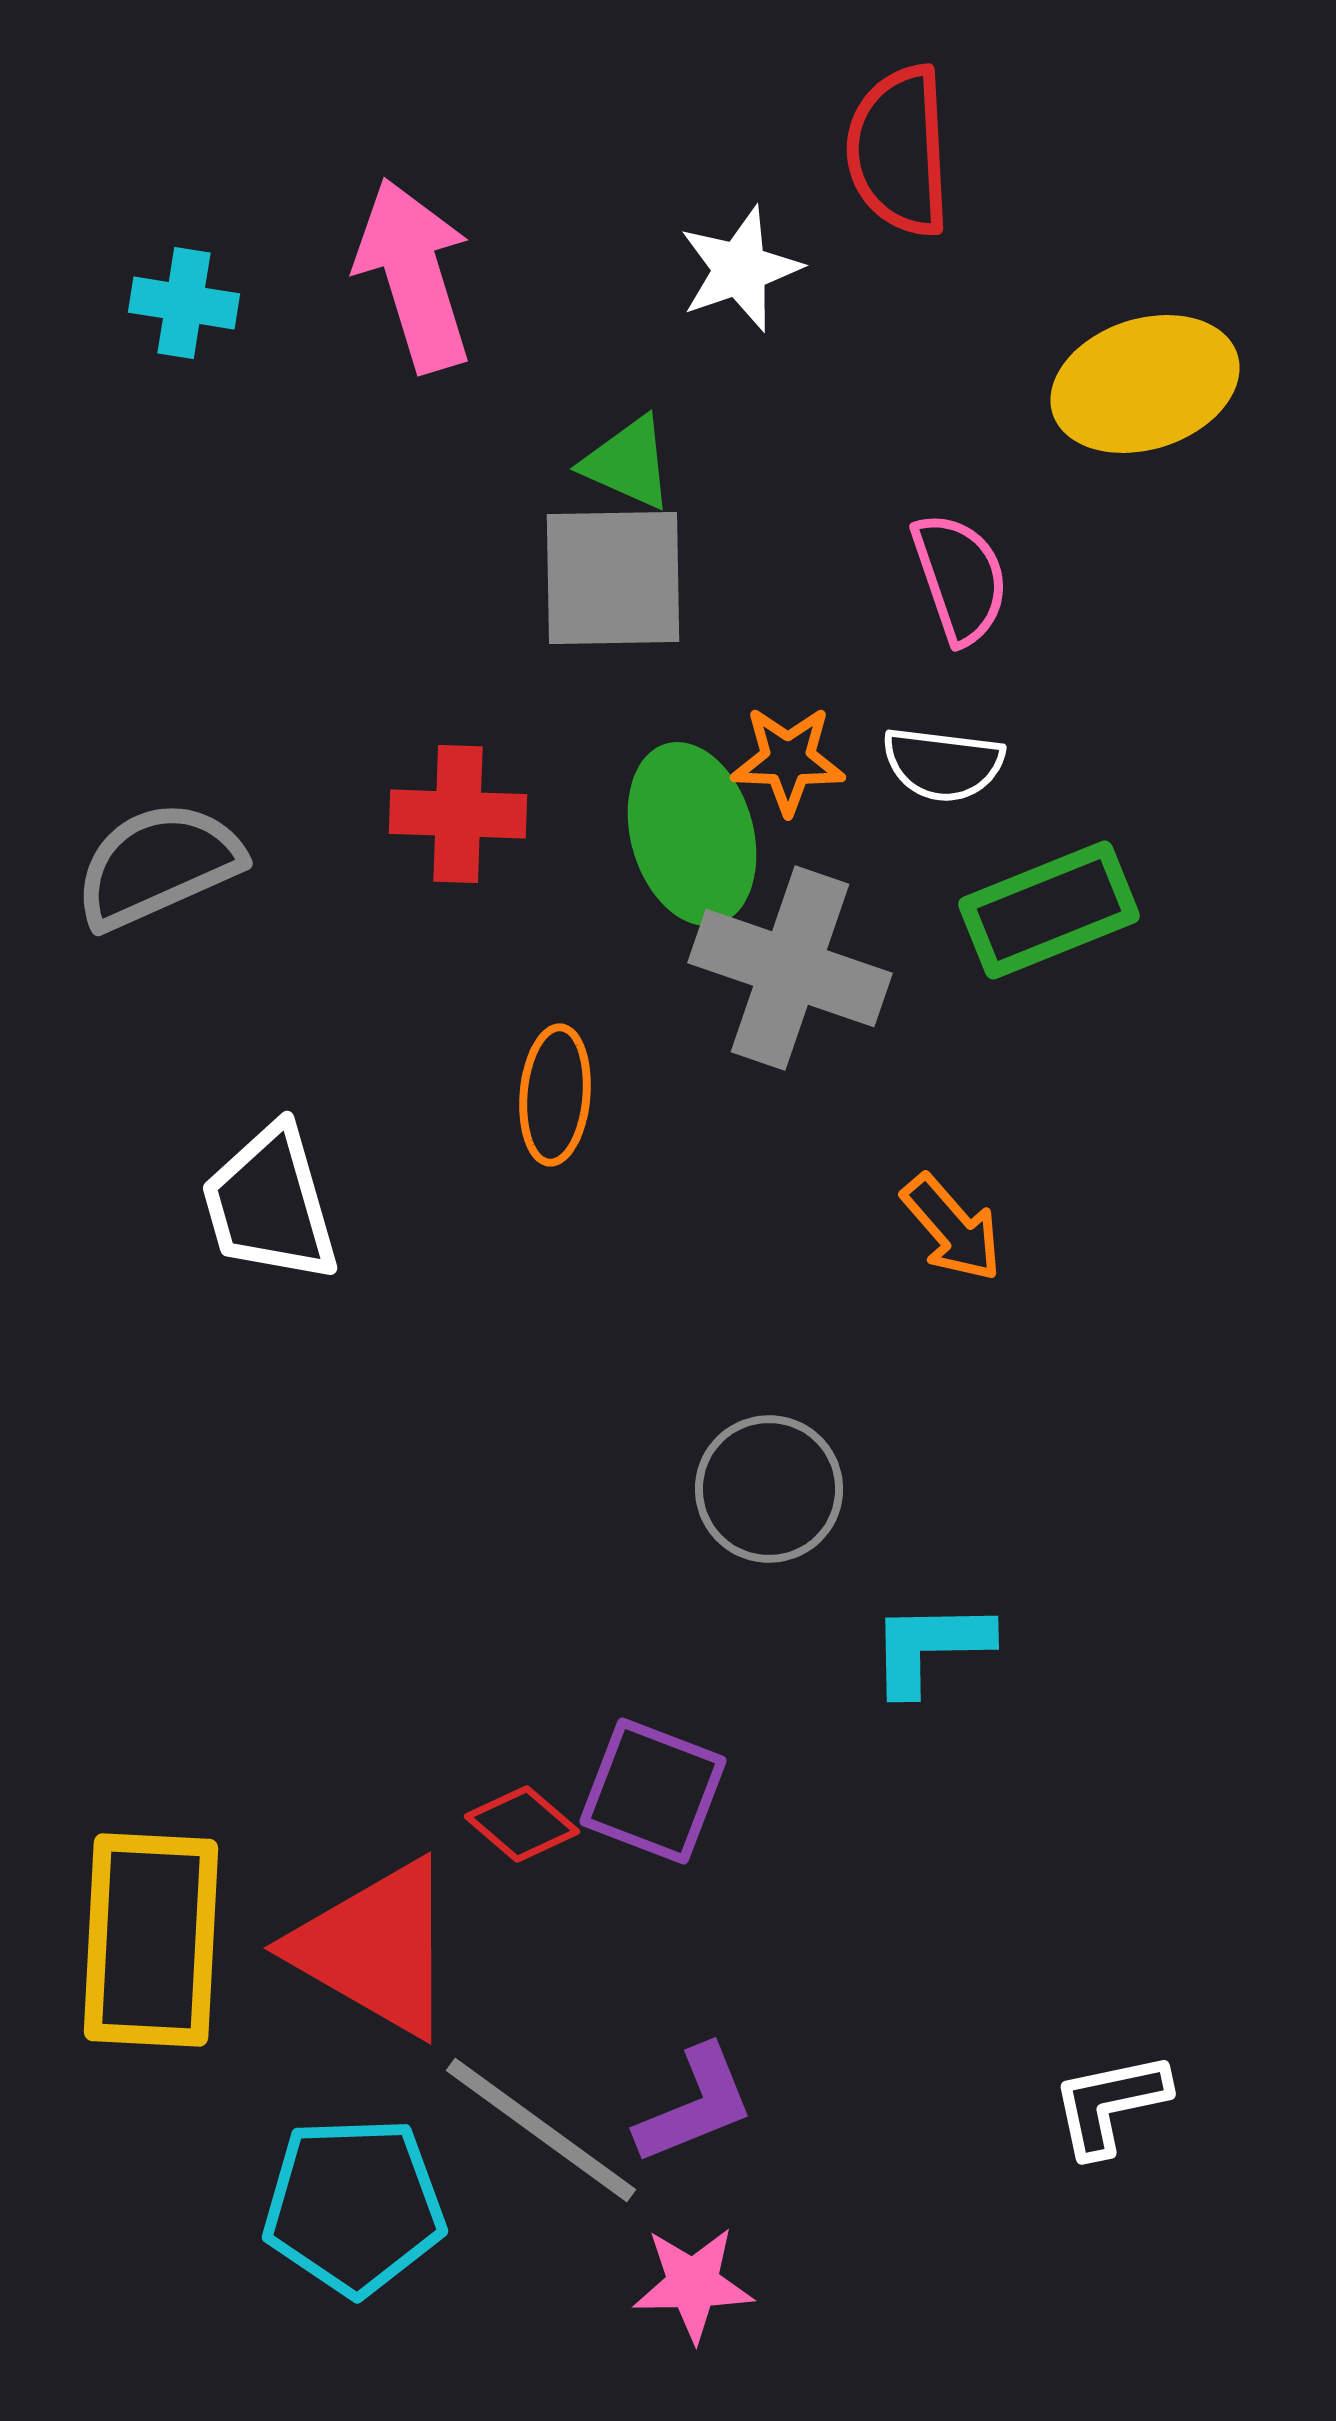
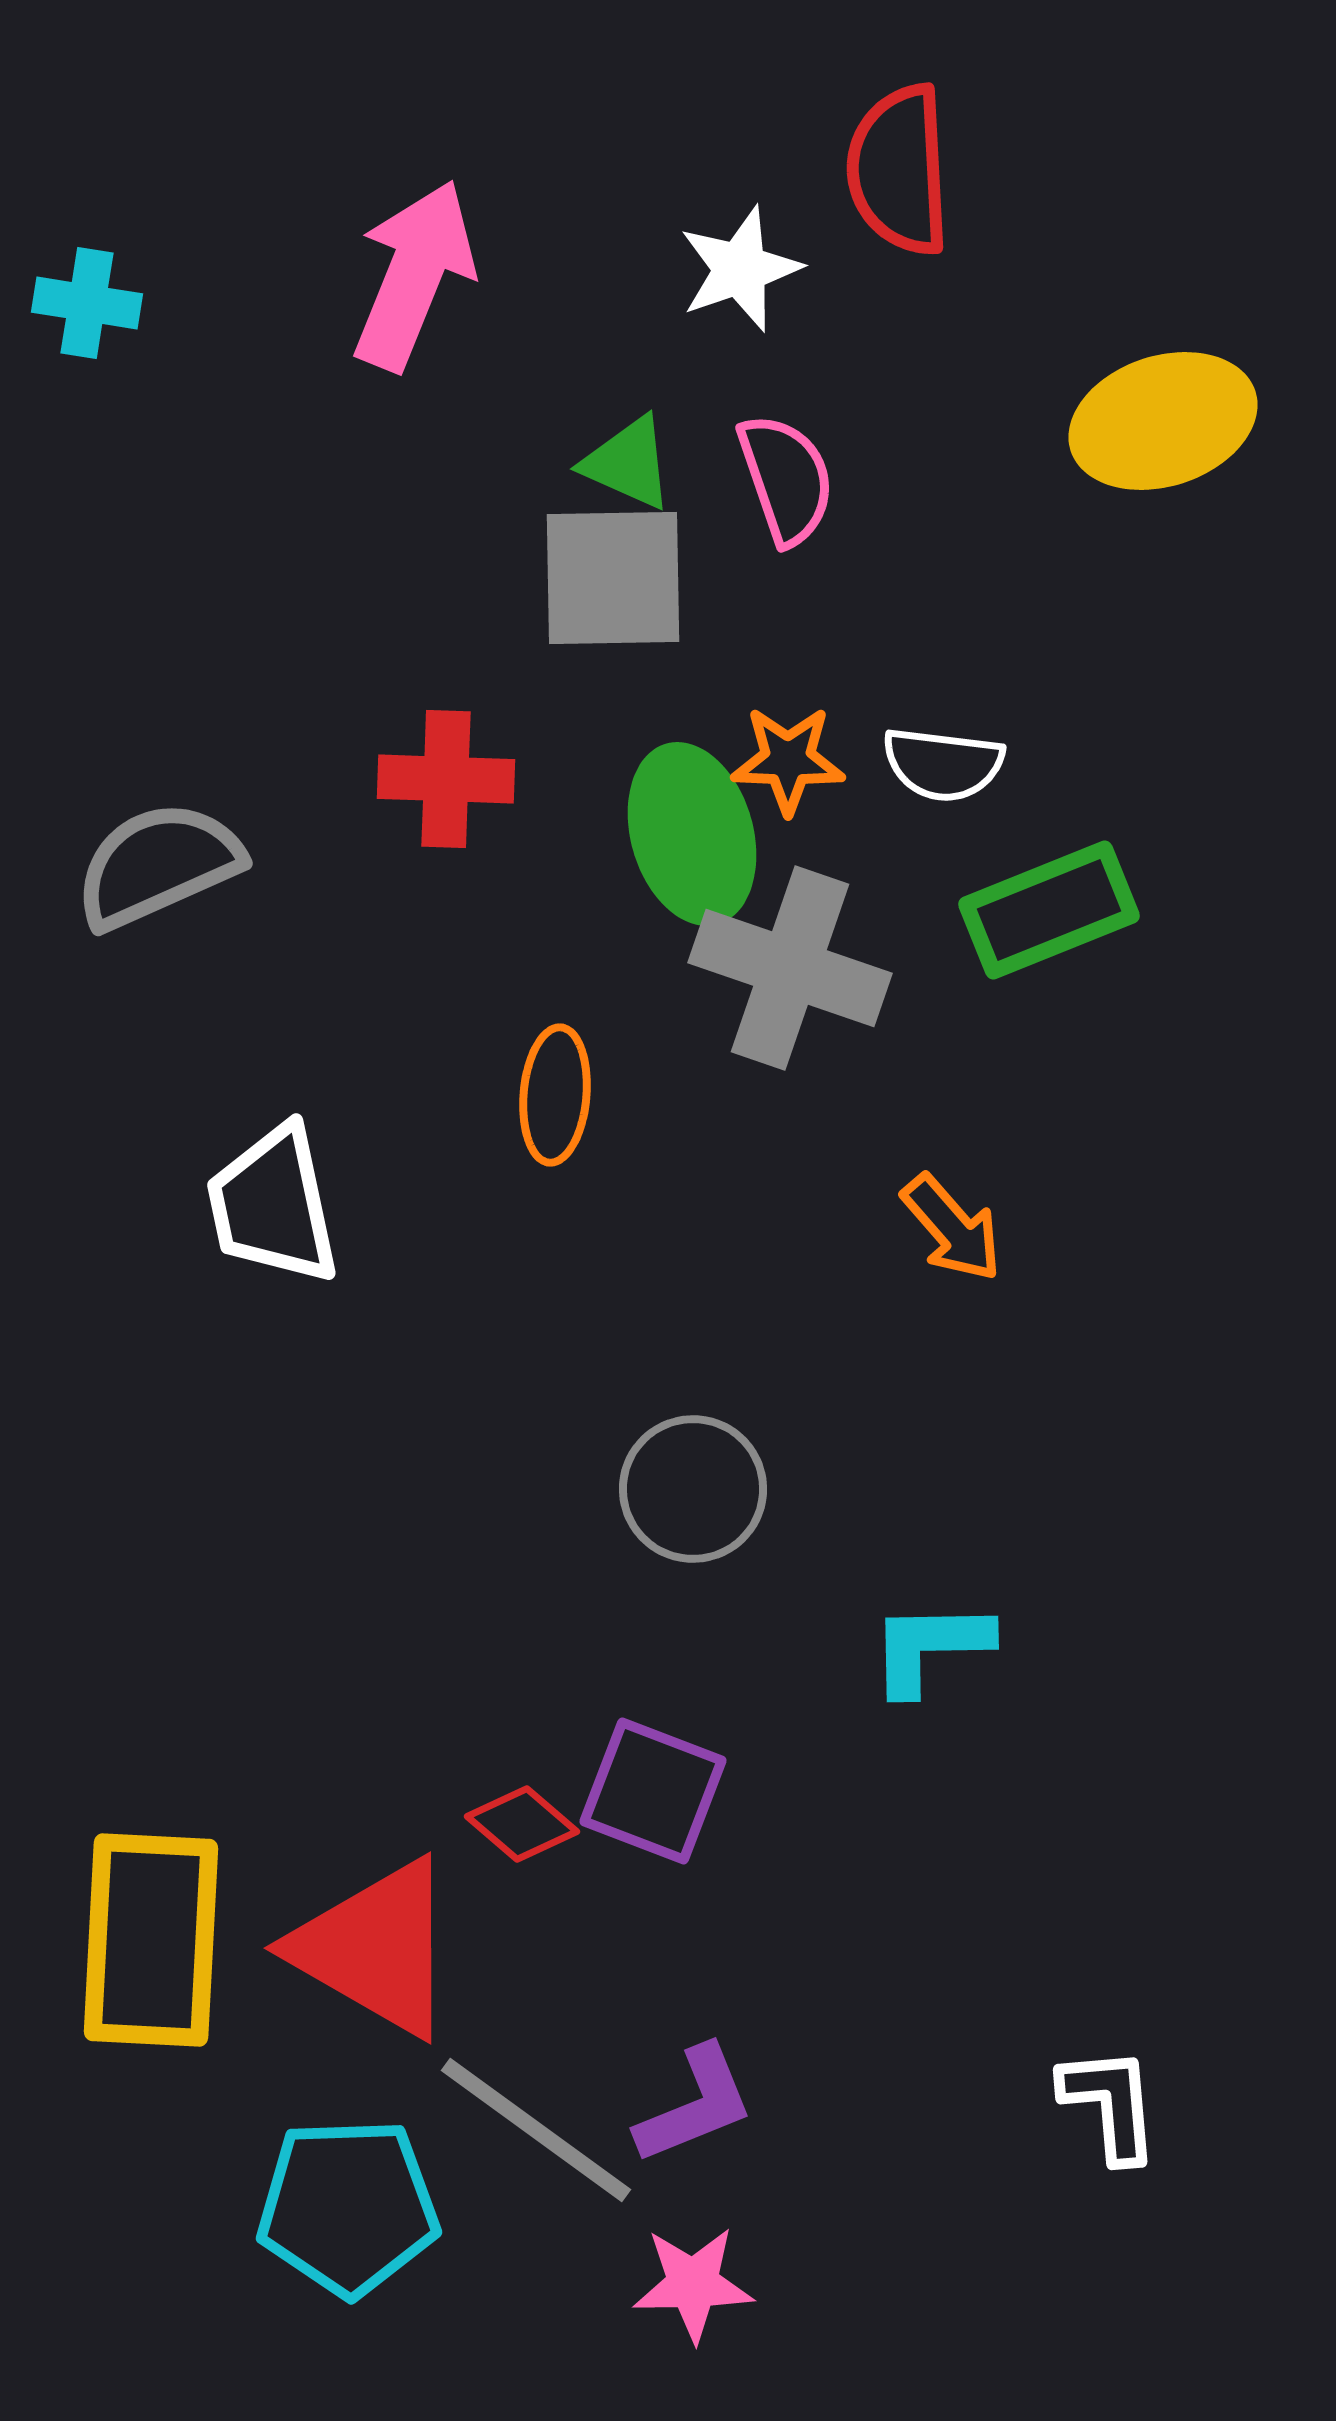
red semicircle: moved 19 px down
pink arrow: rotated 39 degrees clockwise
cyan cross: moved 97 px left
yellow ellipse: moved 18 px right, 37 px down
pink semicircle: moved 174 px left, 99 px up
red cross: moved 12 px left, 35 px up
white trapezoid: moved 3 px right, 1 px down; rotated 4 degrees clockwise
gray circle: moved 76 px left
white L-shape: rotated 97 degrees clockwise
gray line: moved 5 px left
cyan pentagon: moved 6 px left, 1 px down
